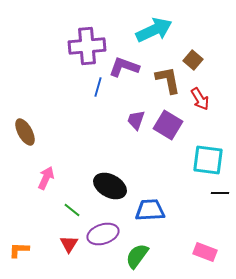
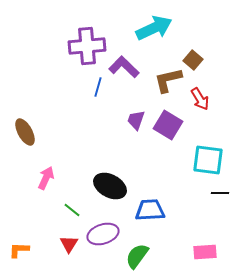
cyan arrow: moved 2 px up
purple L-shape: rotated 24 degrees clockwise
brown L-shape: rotated 92 degrees counterclockwise
pink rectangle: rotated 25 degrees counterclockwise
